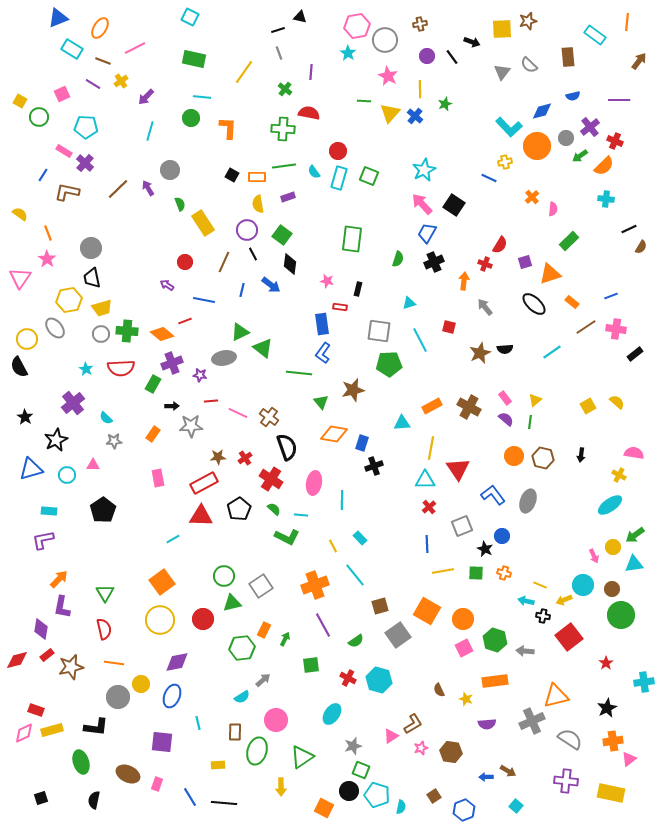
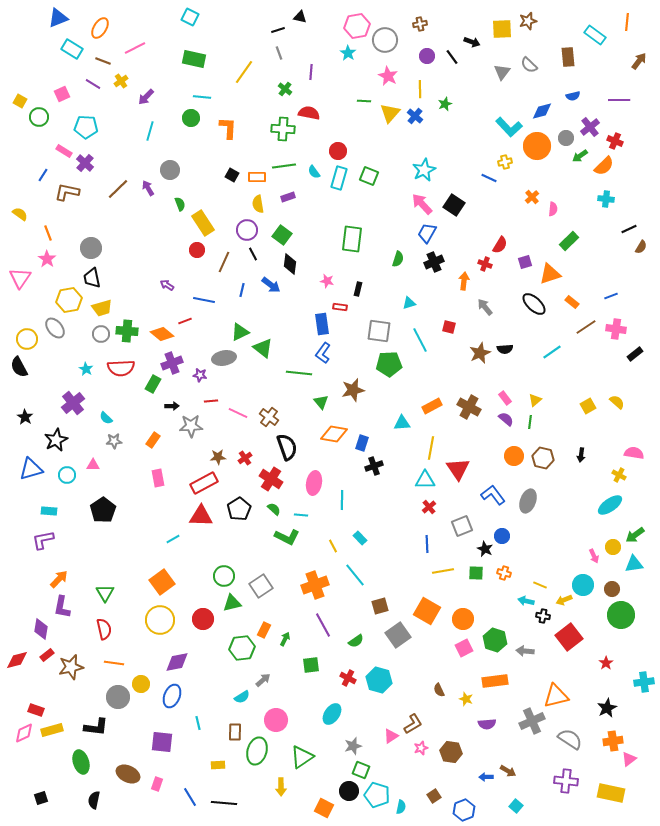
red circle at (185, 262): moved 12 px right, 12 px up
orange rectangle at (153, 434): moved 6 px down
